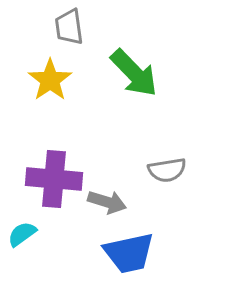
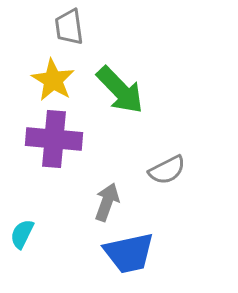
green arrow: moved 14 px left, 17 px down
yellow star: moved 3 px right; rotated 6 degrees counterclockwise
gray semicircle: rotated 18 degrees counterclockwise
purple cross: moved 40 px up
gray arrow: rotated 87 degrees counterclockwise
cyan semicircle: rotated 28 degrees counterclockwise
